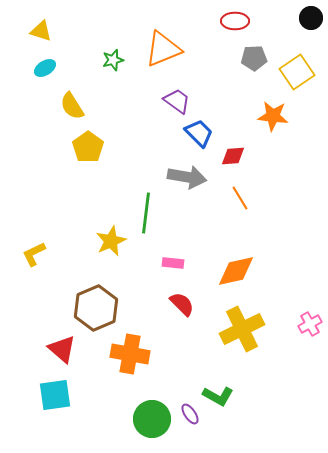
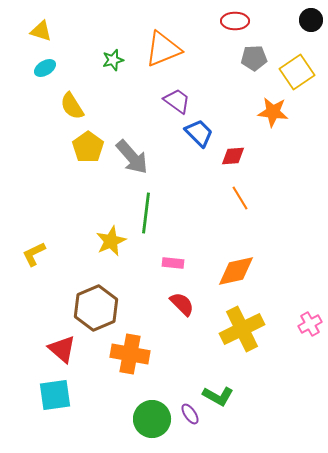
black circle: moved 2 px down
orange star: moved 4 px up
gray arrow: moved 55 px left, 20 px up; rotated 39 degrees clockwise
